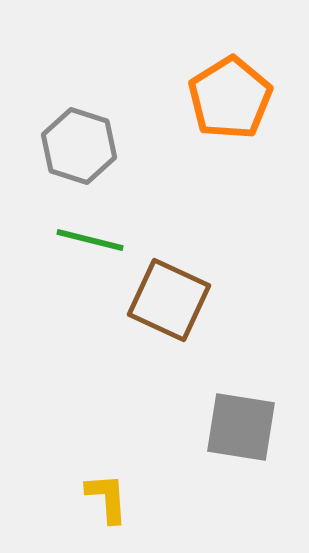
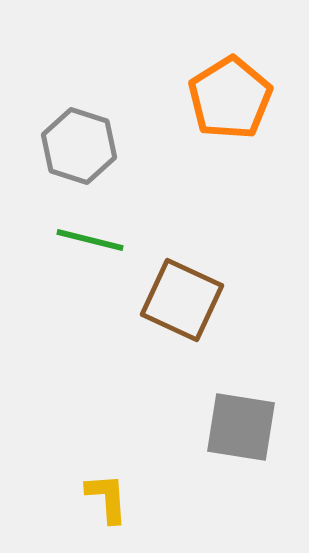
brown square: moved 13 px right
